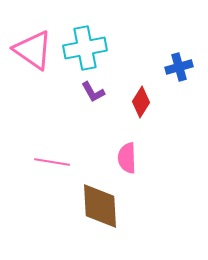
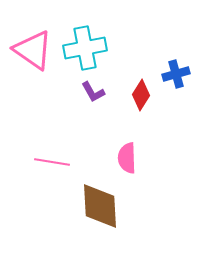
blue cross: moved 3 px left, 7 px down
red diamond: moved 7 px up
